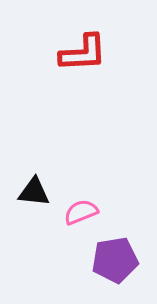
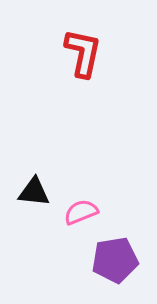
red L-shape: rotated 75 degrees counterclockwise
